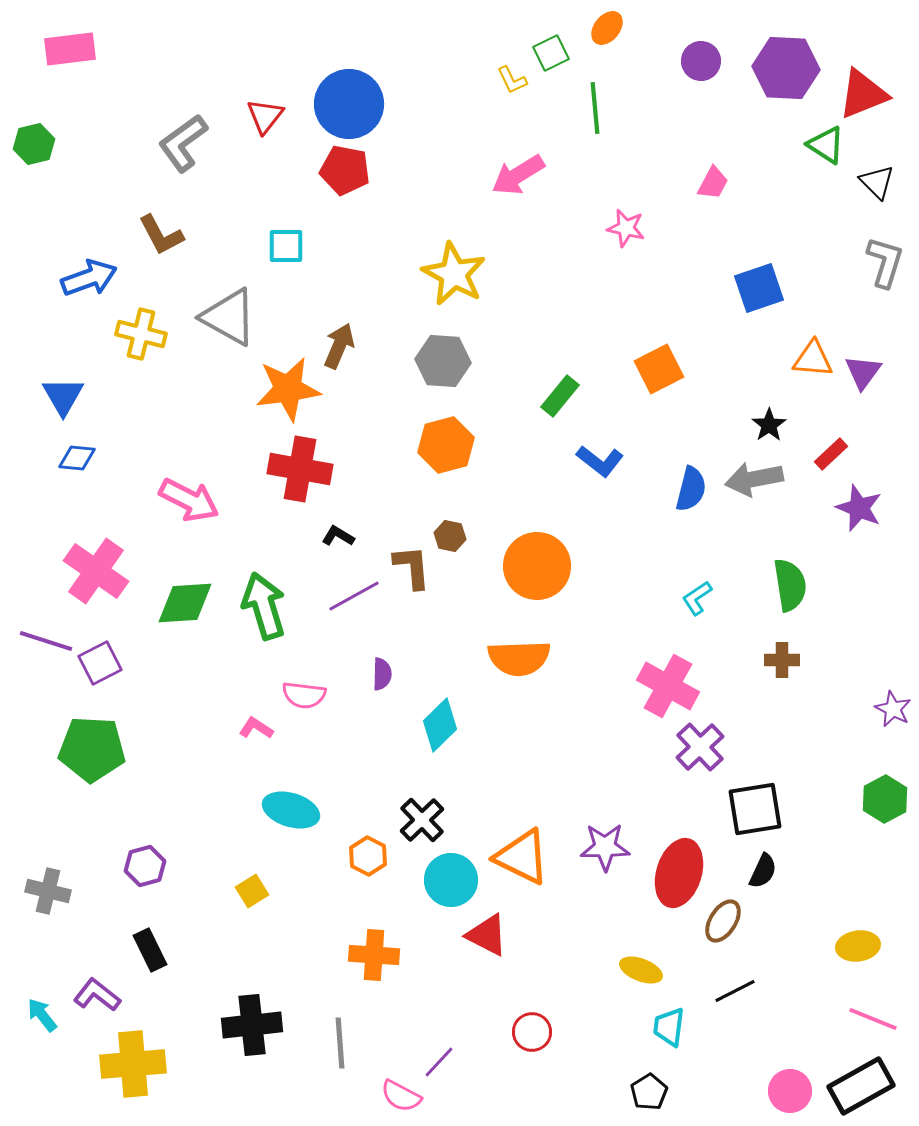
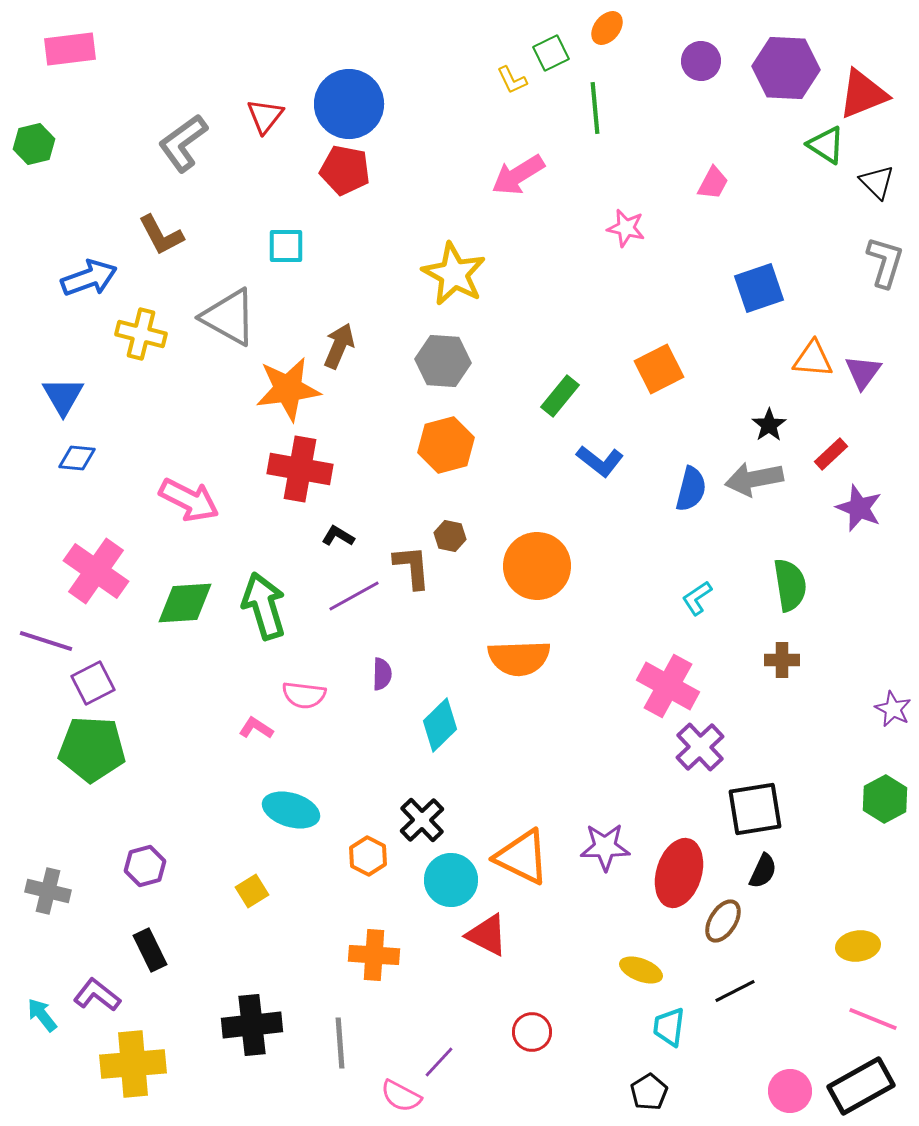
purple square at (100, 663): moved 7 px left, 20 px down
